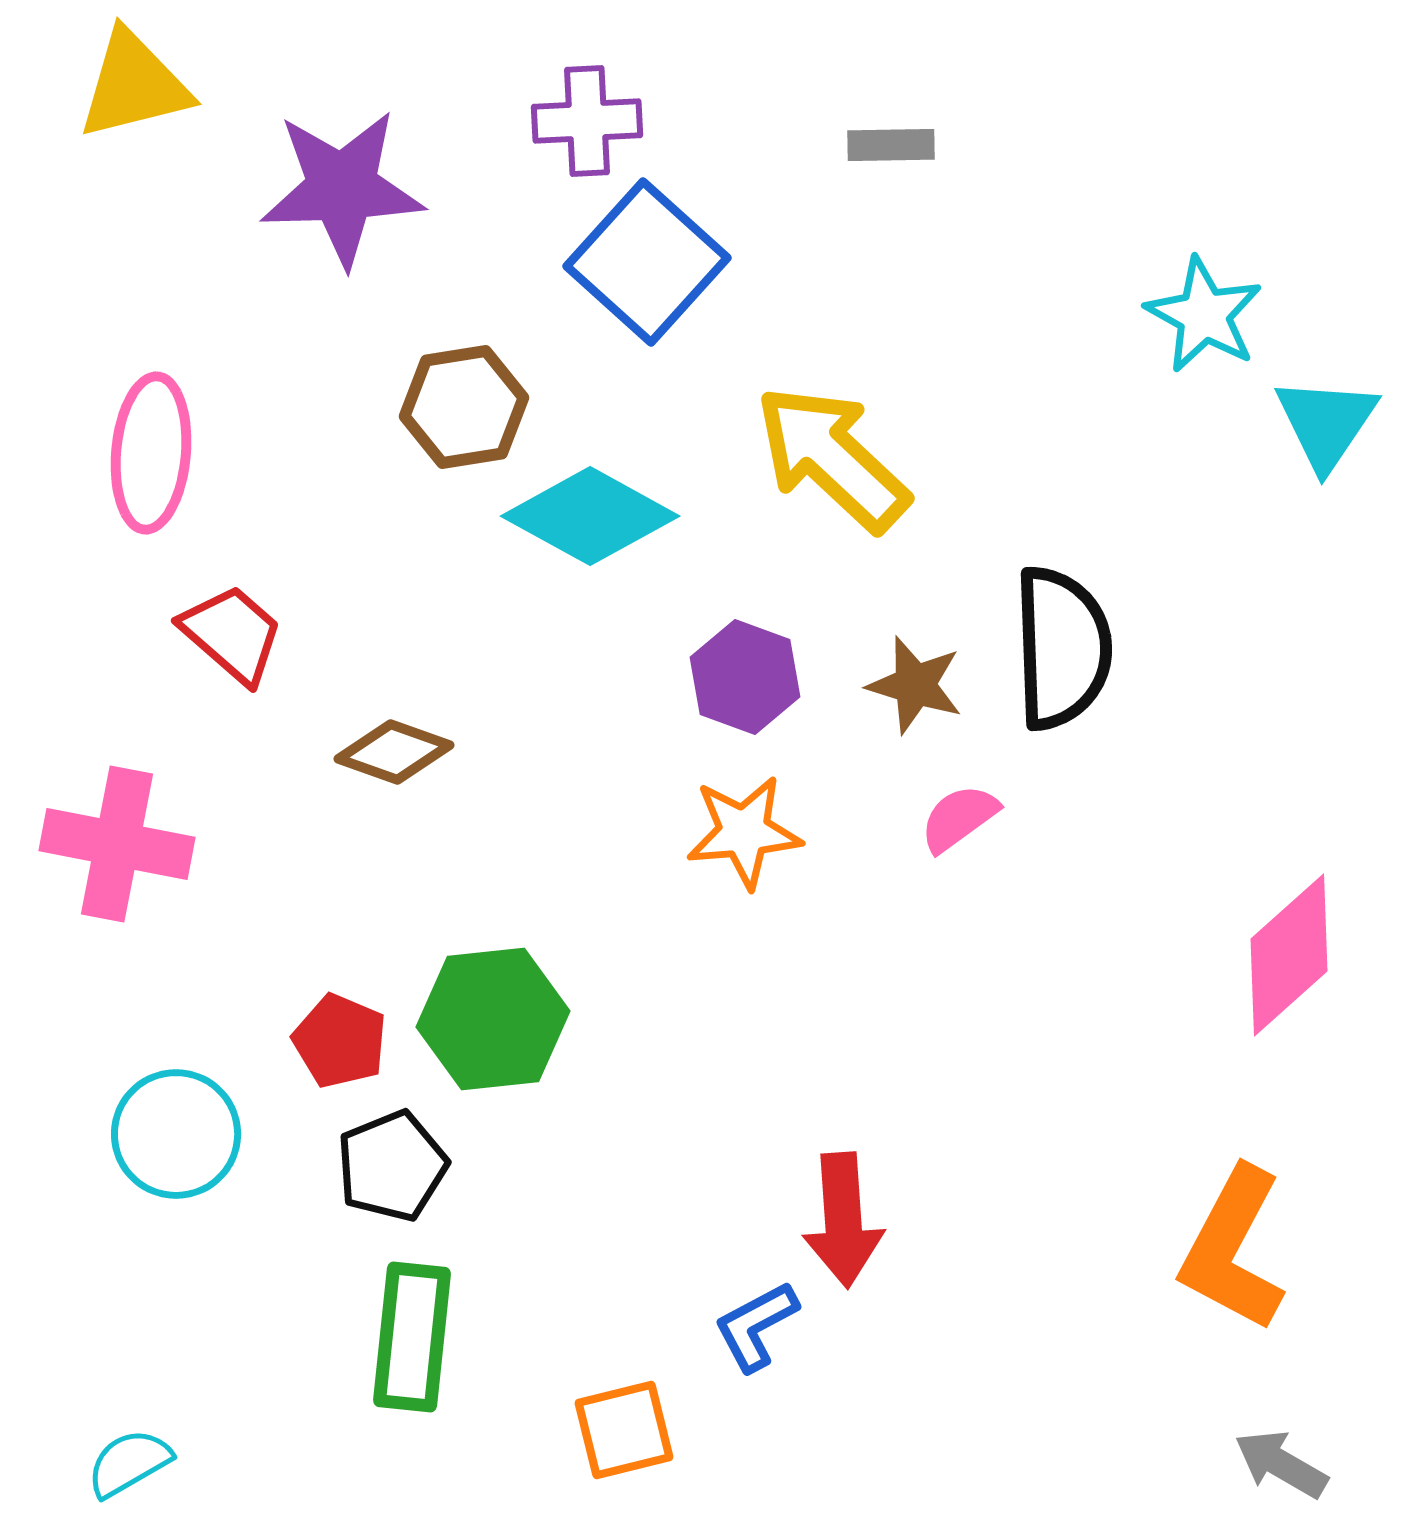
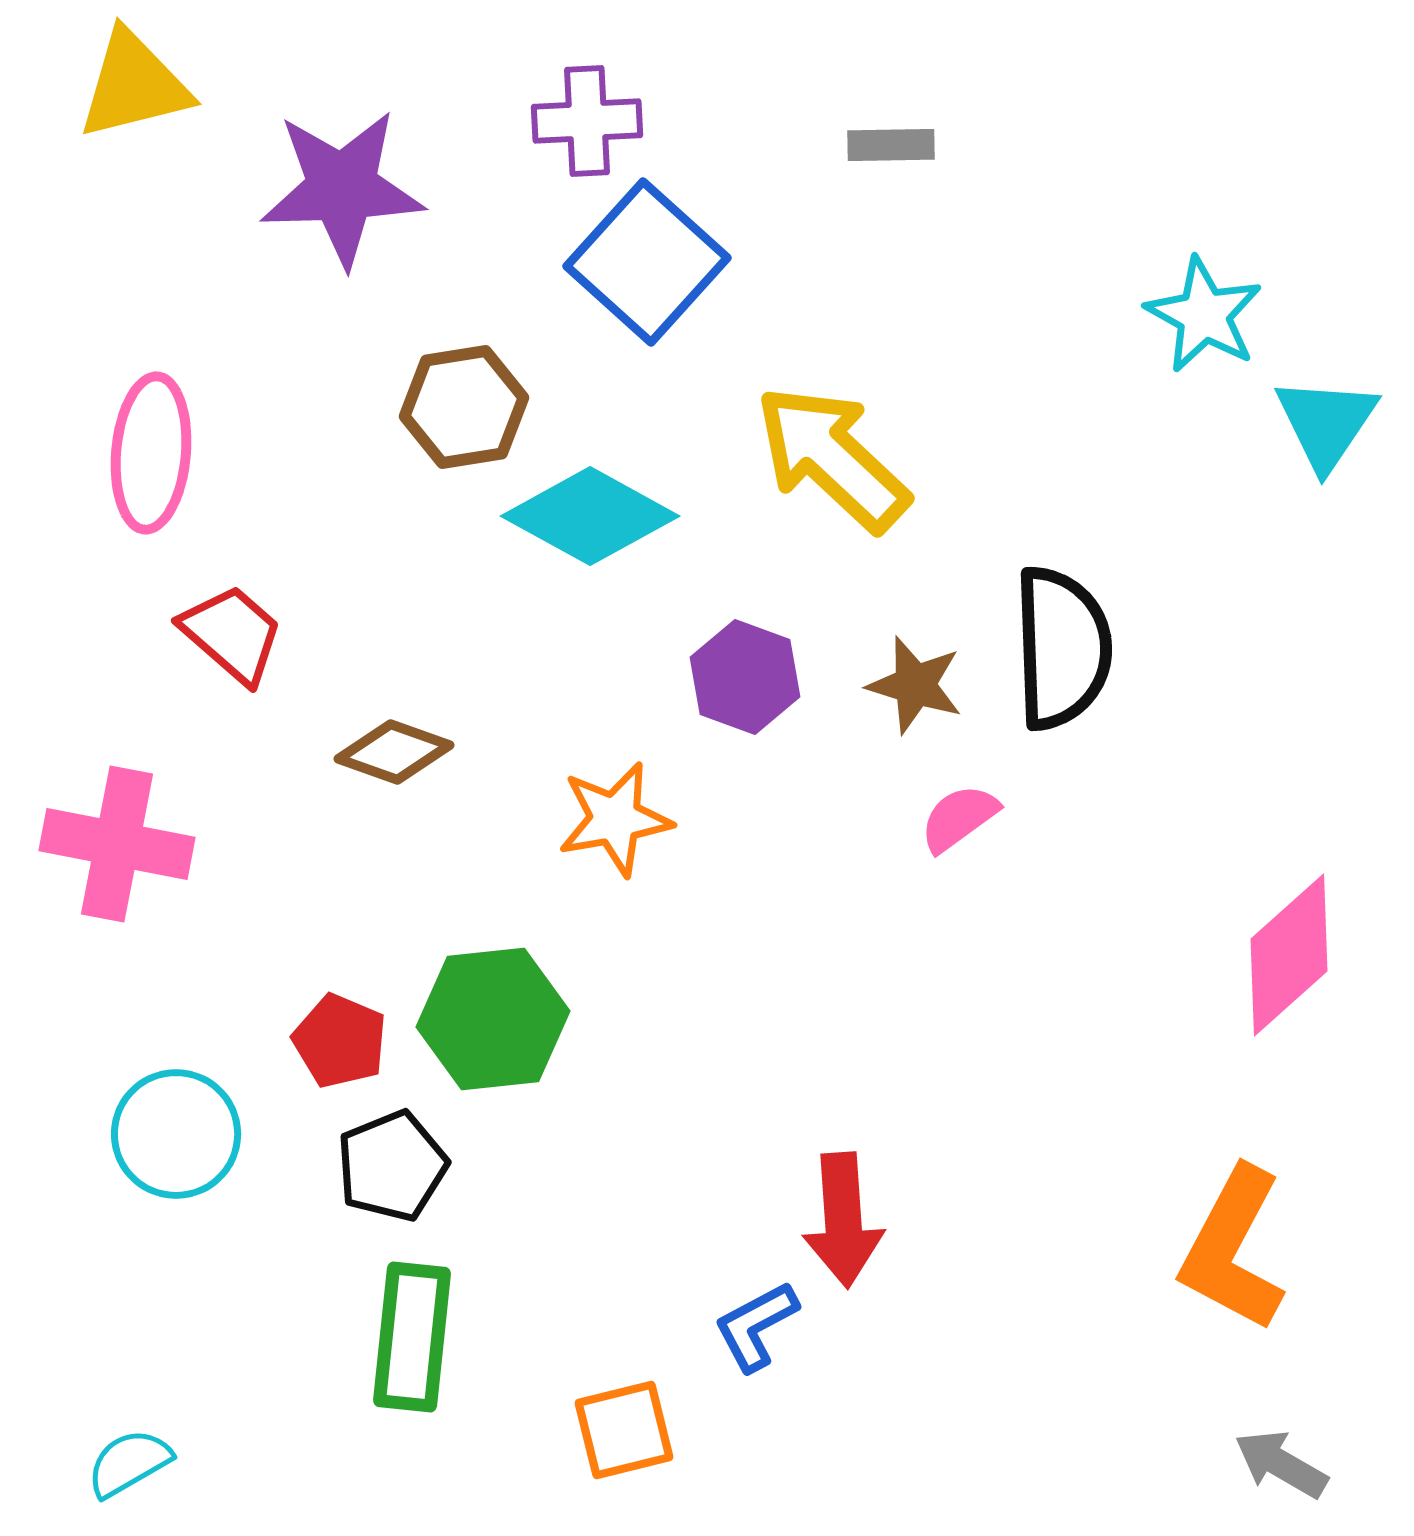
orange star: moved 129 px left, 13 px up; rotated 5 degrees counterclockwise
